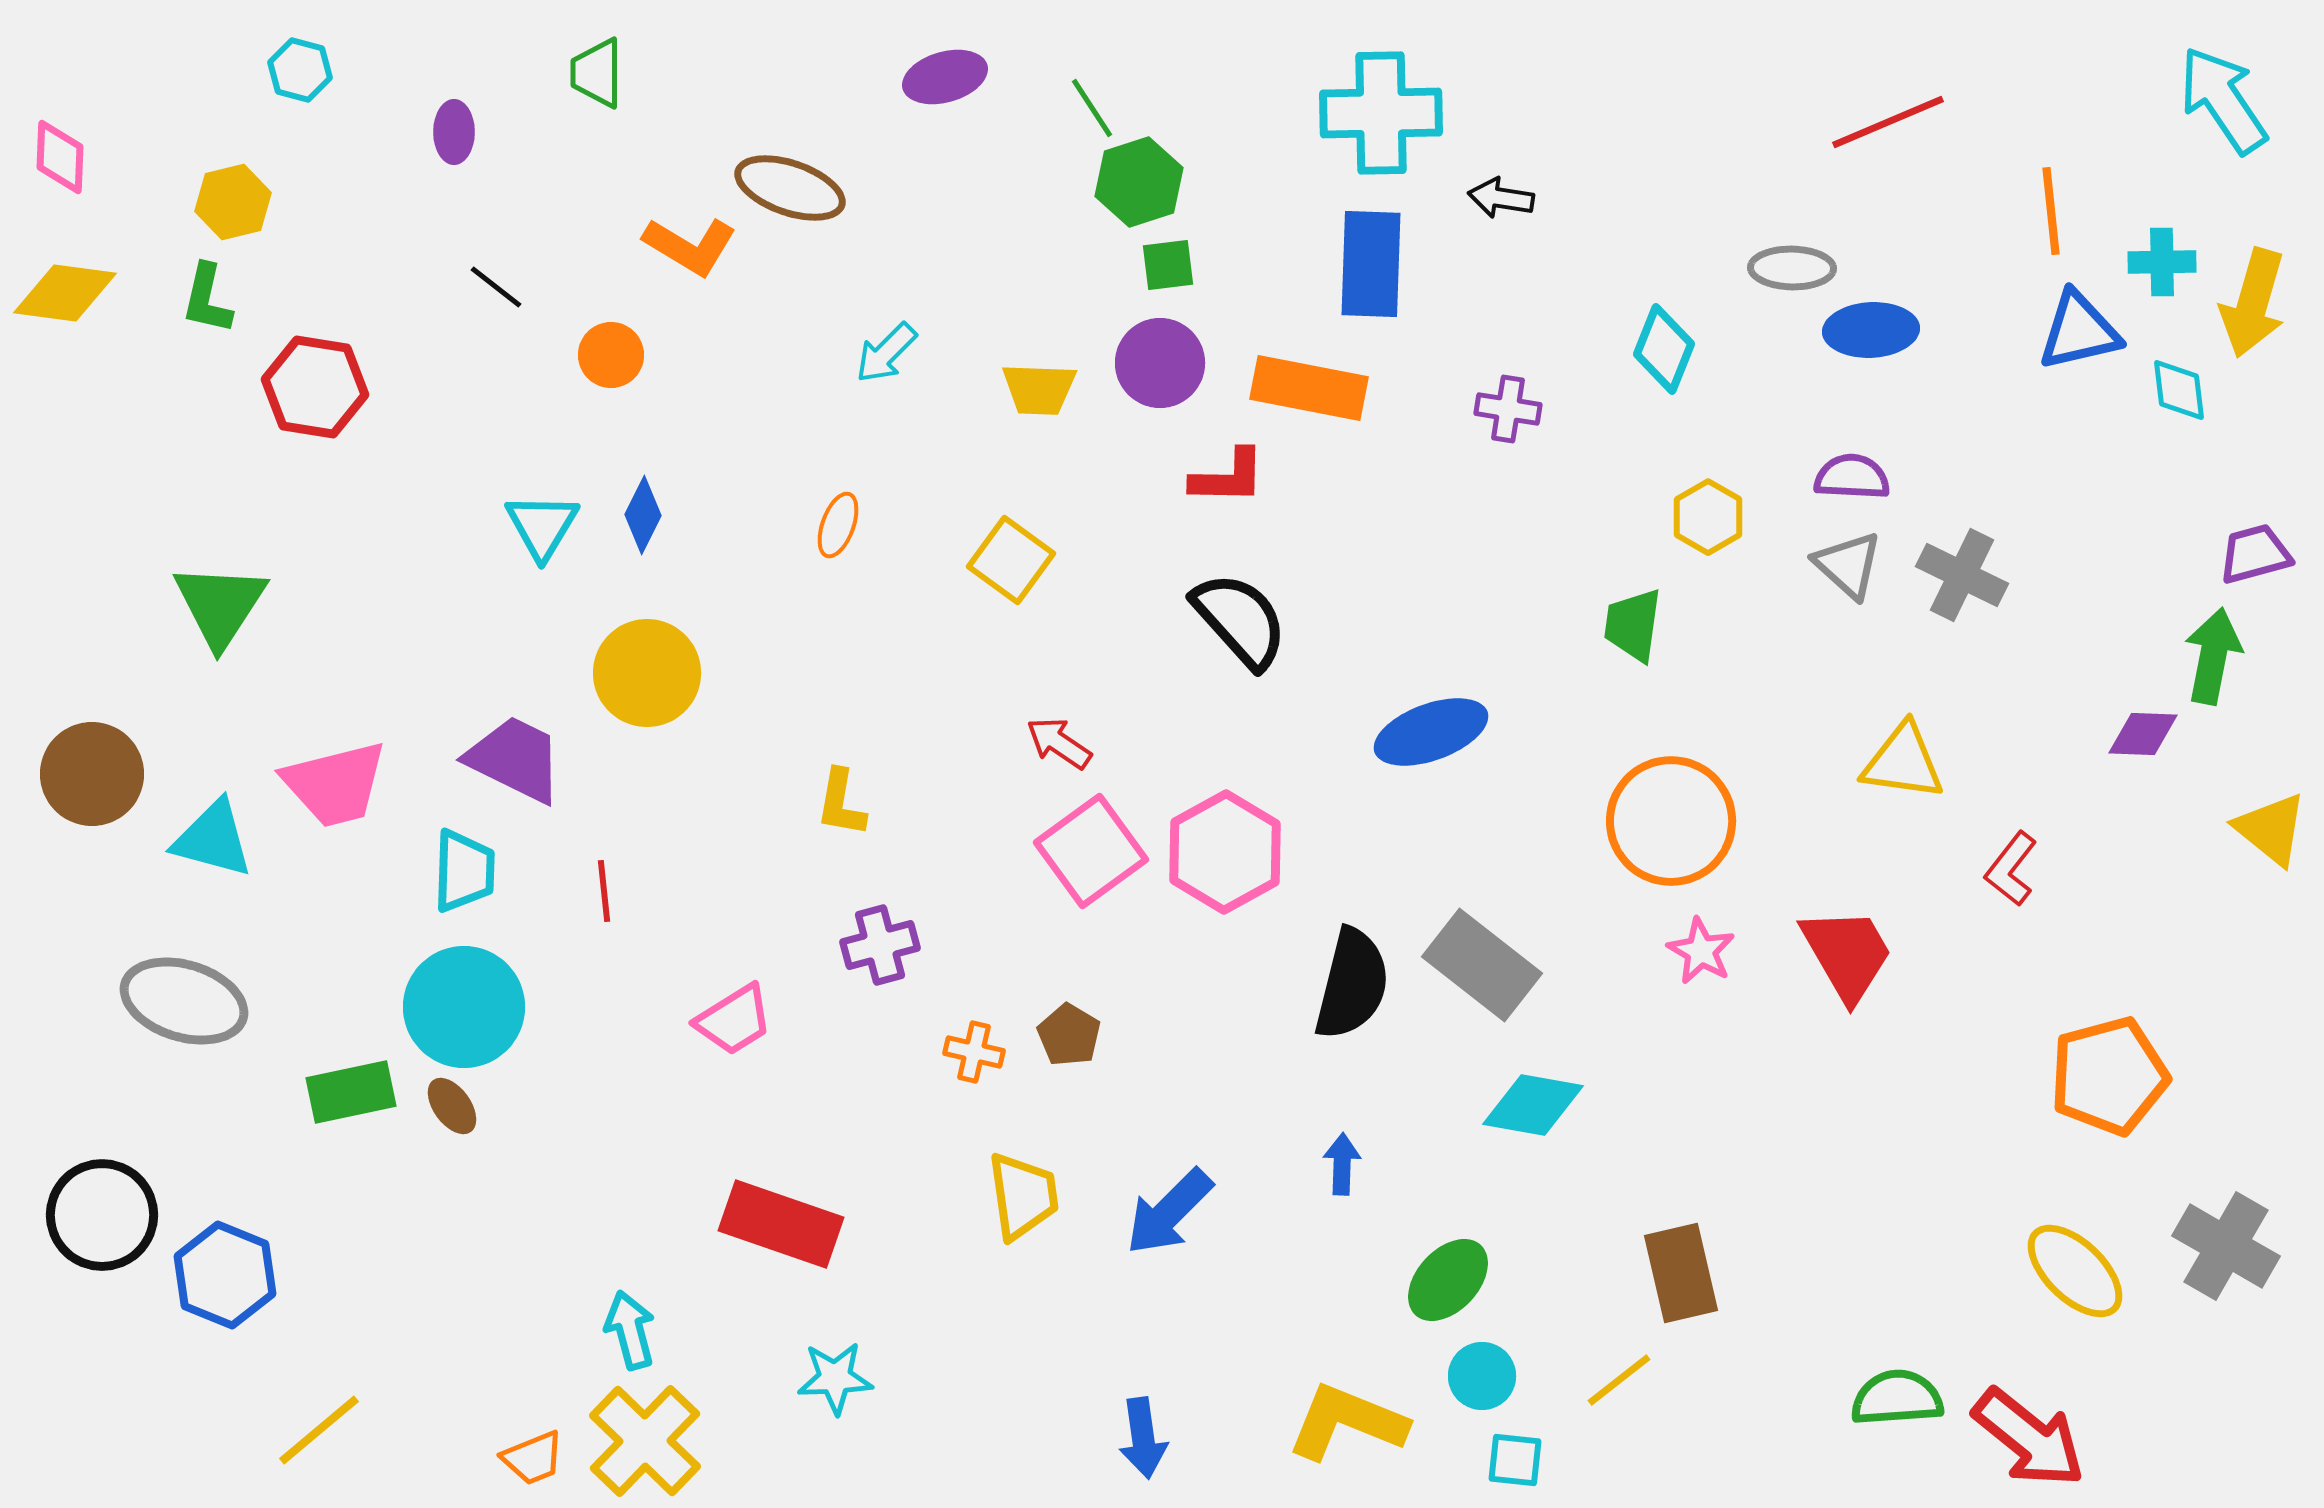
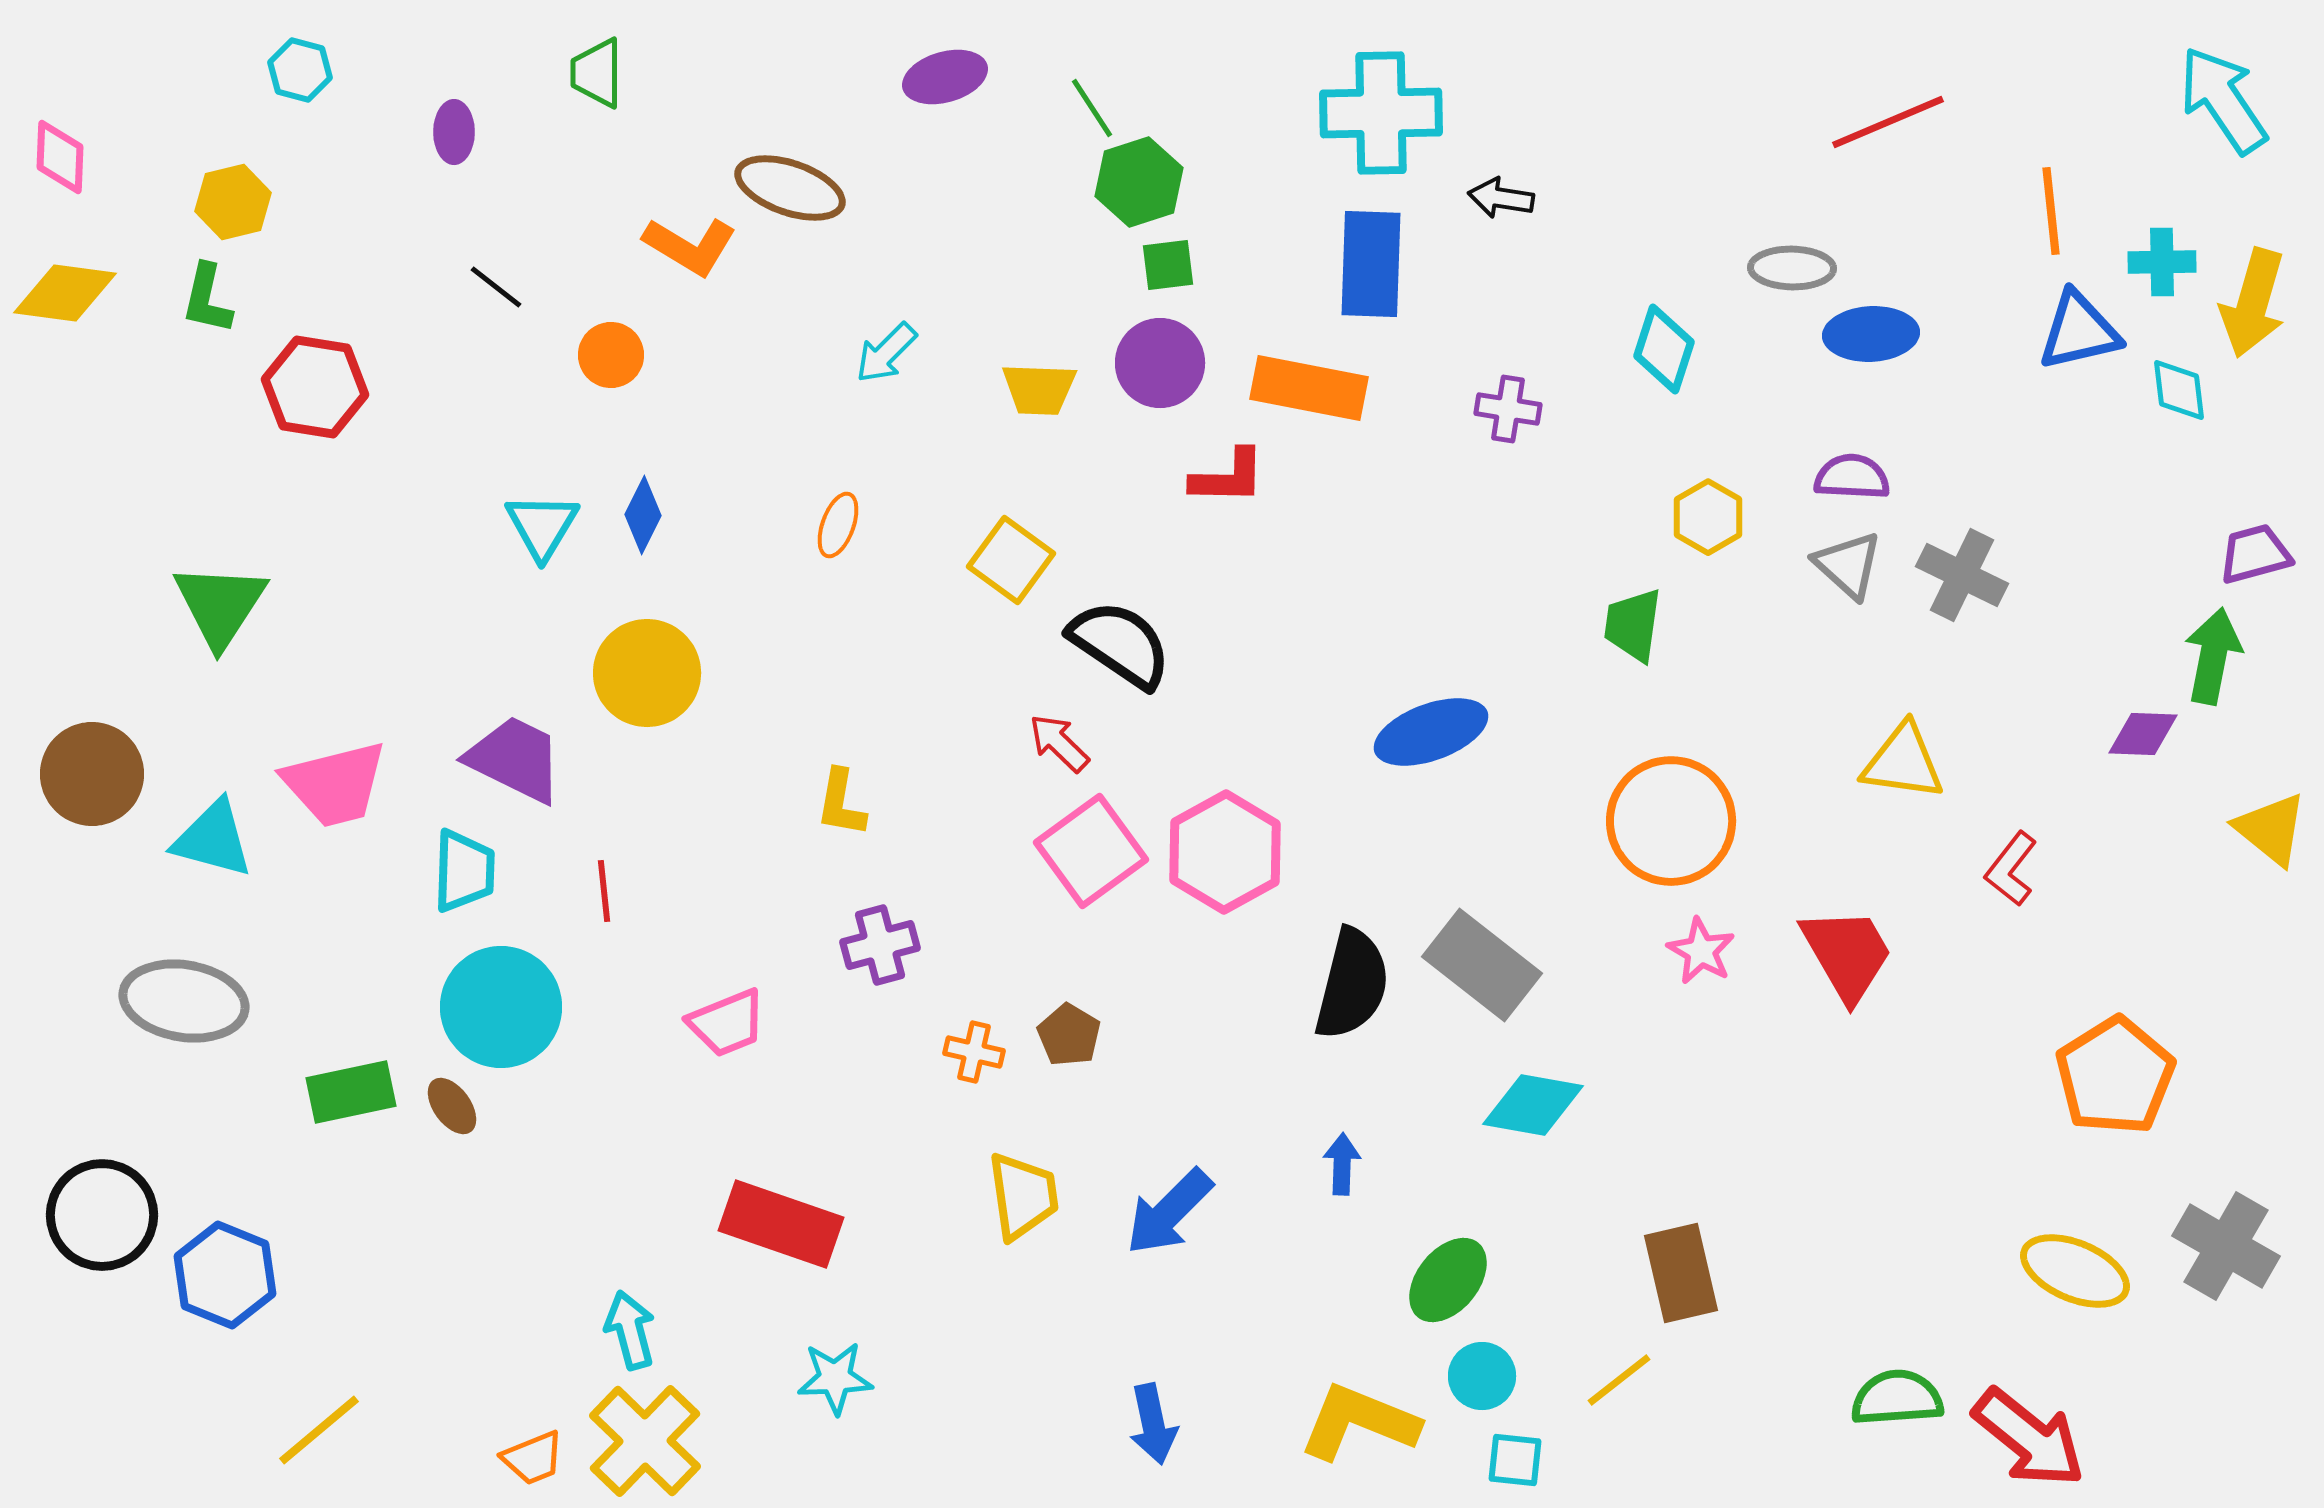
blue ellipse at (1871, 330): moved 4 px down
cyan diamond at (1664, 349): rotated 4 degrees counterclockwise
black semicircle at (1240, 620): moved 120 px left, 24 px down; rotated 14 degrees counterclockwise
red arrow at (1059, 743): rotated 10 degrees clockwise
gray ellipse at (184, 1001): rotated 8 degrees counterclockwise
cyan circle at (464, 1007): moved 37 px right
pink trapezoid at (734, 1020): moved 7 px left, 3 px down; rotated 10 degrees clockwise
orange pentagon at (2109, 1076): moved 6 px right; rotated 17 degrees counterclockwise
yellow ellipse at (2075, 1271): rotated 21 degrees counterclockwise
green ellipse at (1448, 1280): rotated 4 degrees counterclockwise
yellow L-shape at (1347, 1422): moved 12 px right
blue arrow at (1143, 1438): moved 10 px right, 14 px up; rotated 4 degrees counterclockwise
